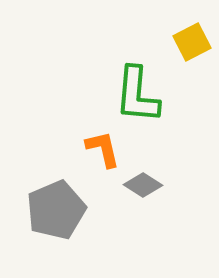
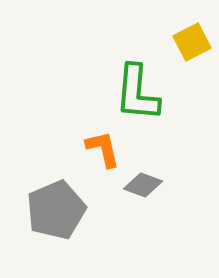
green L-shape: moved 2 px up
gray diamond: rotated 12 degrees counterclockwise
